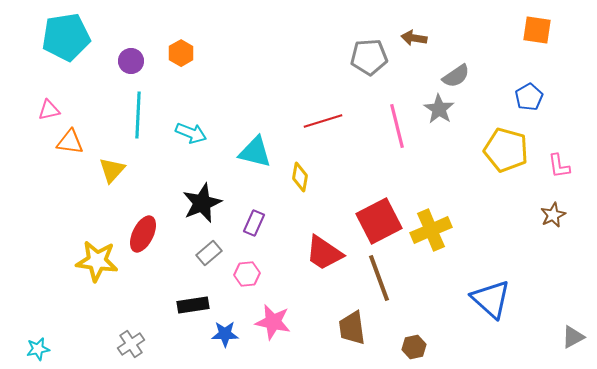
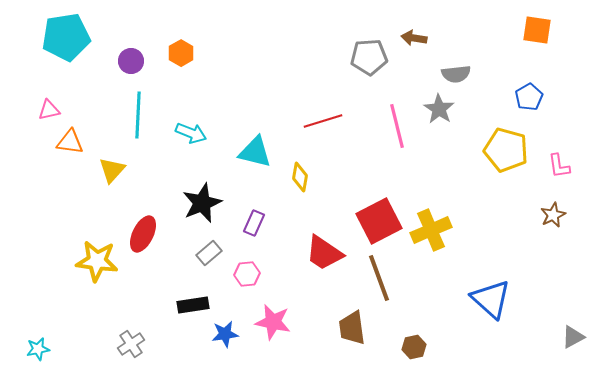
gray semicircle: moved 2 px up; rotated 28 degrees clockwise
blue star: rotated 8 degrees counterclockwise
